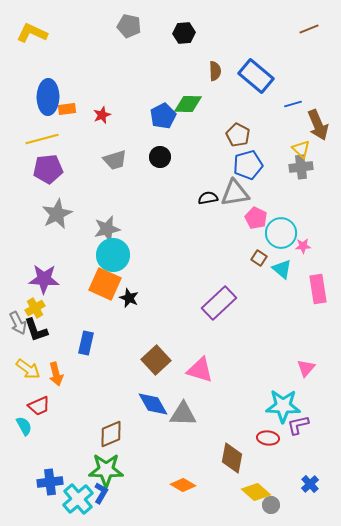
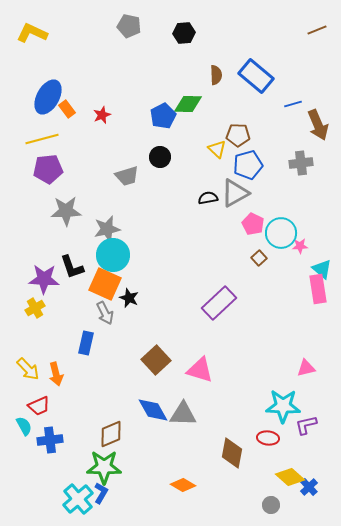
brown line at (309, 29): moved 8 px right, 1 px down
brown semicircle at (215, 71): moved 1 px right, 4 px down
blue ellipse at (48, 97): rotated 28 degrees clockwise
orange rectangle at (67, 109): rotated 60 degrees clockwise
brown pentagon at (238, 135): rotated 25 degrees counterclockwise
yellow triangle at (301, 149): moved 84 px left
gray trapezoid at (115, 160): moved 12 px right, 16 px down
gray cross at (301, 167): moved 4 px up
gray triangle at (235, 193): rotated 20 degrees counterclockwise
gray star at (57, 214): moved 9 px right, 3 px up; rotated 24 degrees clockwise
pink pentagon at (256, 218): moved 3 px left, 6 px down
pink star at (303, 246): moved 3 px left
brown square at (259, 258): rotated 14 degrees clockwise
cyan triangle at (282, 269): moved 40 px right
gray arrow at (18, 323): moved 87 px right, 10 px up
black L-shape at (36, 330): moved 36 px right, 63 px up
pink triangle at (306, 368): rotated 36 degrees clockwise
yellow arrow at (28, 369): rotated 10 degrees clockwise
blue diamond at (153, 404): moved 6 px down
purple L-shape at (298, 425): moved 8 px right
brown diamond at (232, 458): moved 5 px up
green star at (106, 470): moved 2 px left, 3 px up
blue cross at (50, 482): moved 42 px up
blue cross at (310, 484): moved 1 px left, 3 px down
yellow diamond at (256, 492): moved 34 px right, 15 px up
